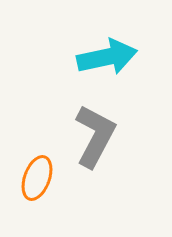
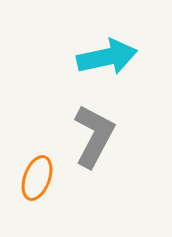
gray L-shape: moved 1 px left
